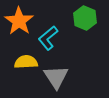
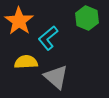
green hexagon: moved 2 px right
gray triangle: rotated 16 degrees counterclockwise
